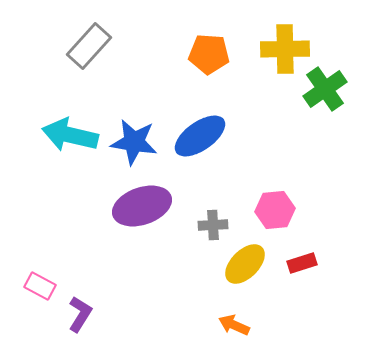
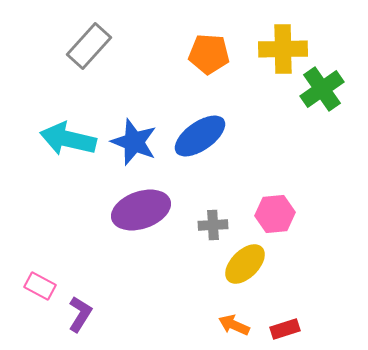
yellow cross: moved 2 px left
green cross: moved 3 px left
cyan arrow: moved 2 px left, 4 px down
blue star: rotated 12 degrees clockwise
purple ellipse: moved 1 px left, 4 px down
pink hexagon: moved 4 px down
red rectangle: moved 17 px left, 66 px down
